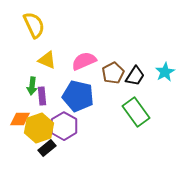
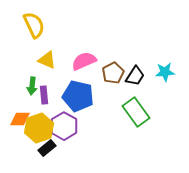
cyan star: rotated 24 degrees clockwise
purple rectangle: moved 2 px right, 1 px up
